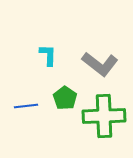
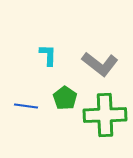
blue line: rotated 15 degrees clockwise
green cross: moved 1 px right, 1 px up
